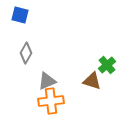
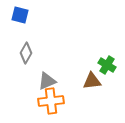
green cross: rotated 18 degrees counterclockwise
brown triangle: rotated 24 degrees counterclockwise
